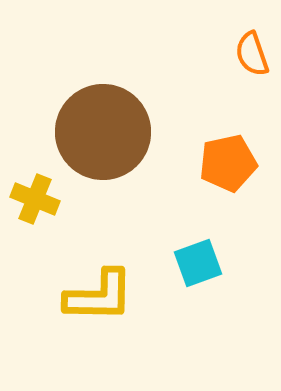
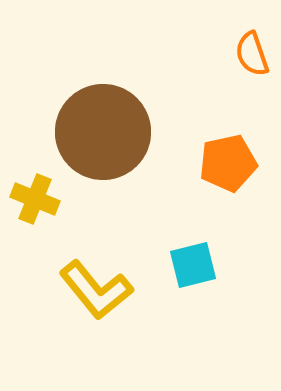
cyan square: moved 5 px left, 2 px down; rotated 6 degrees clockwise
yellow L-shape: moved 3 px left, 6 px up; rotated 50 degrees clockwise
